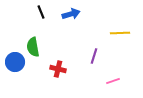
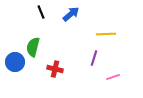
blue arrow: rotated 24 degrees counterclockwise
yellow line: moved 14 px left, 1 px down
green semicircle: rotated 24 degrees clockwise
purple line: moved 2 px down
red cross: moved 3 px left
pink line: moved 4 px up
